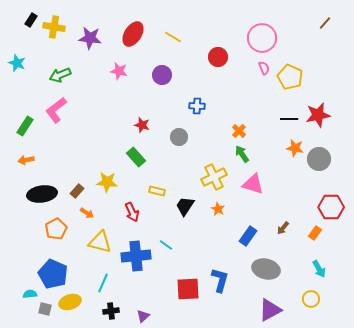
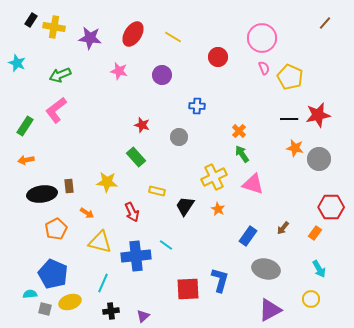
brown rectangle at (77, 191): moved 8 px left, 5 px up; rotated 48 degrees counterclockwise
